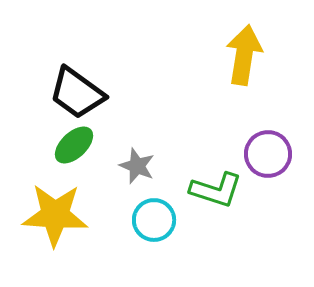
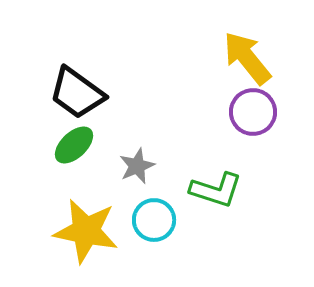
yellow arrow: moved 3 px right, 3 px down; rotated 48 degrees counterclockwise
purple circle: moved 15 px left, 42 px up
gray star: rotated 27 degrees clockwise
yellow star: moved 31 px right, 16 px down; rotated 8 degrees clockwise
